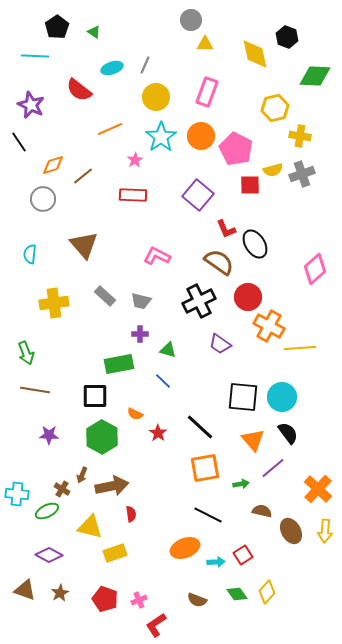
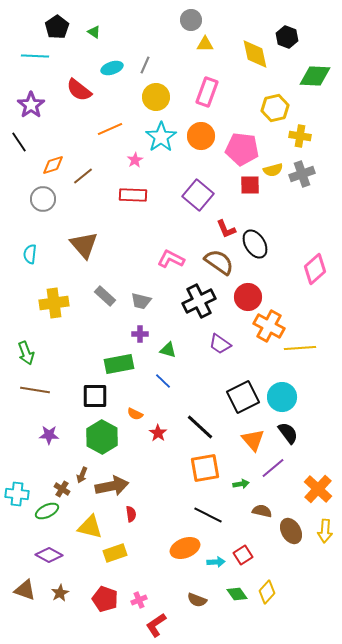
purple star at (31, 105): rotated 12 degrees clockwise
pink pentagon at (236, 149): moved 6 px right; rotated 20 degrees counterclockwise
pink L-shape at (157, 256): moved 14 px right, 3 px down
black square at (243, 397): rotated 32 degrees counterclockwise
